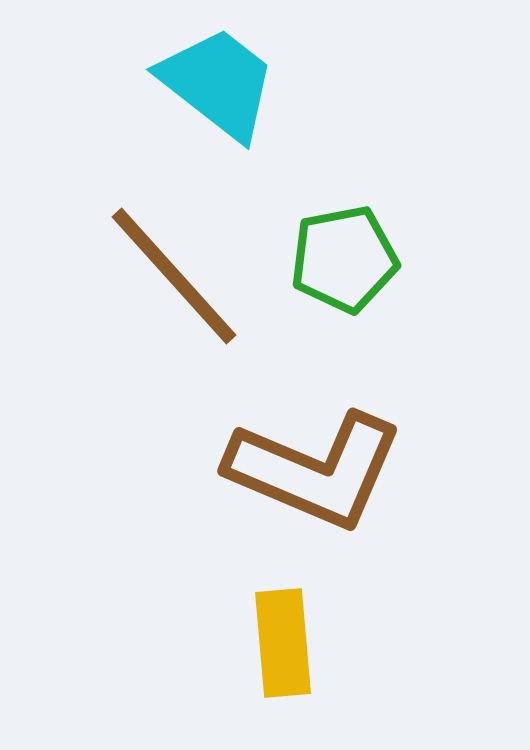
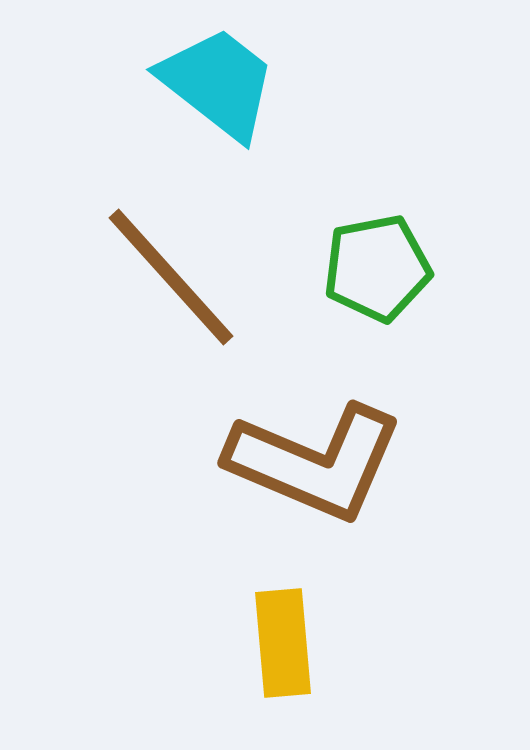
green pentagon: moved 33 px right, 9 px down
brown line: moved 3 px left, 1 px down
brown L-shape: moved 8 px up
